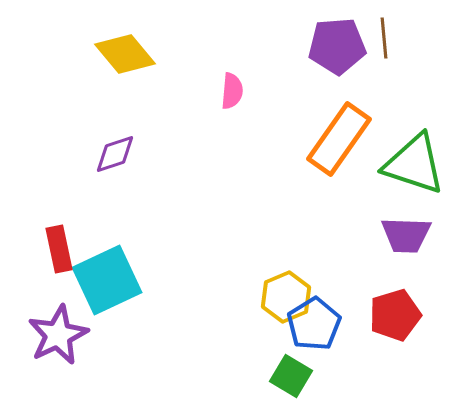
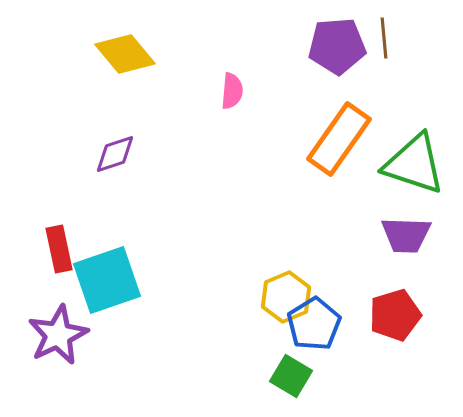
cyan square: rotated 6 degrees clockwise
